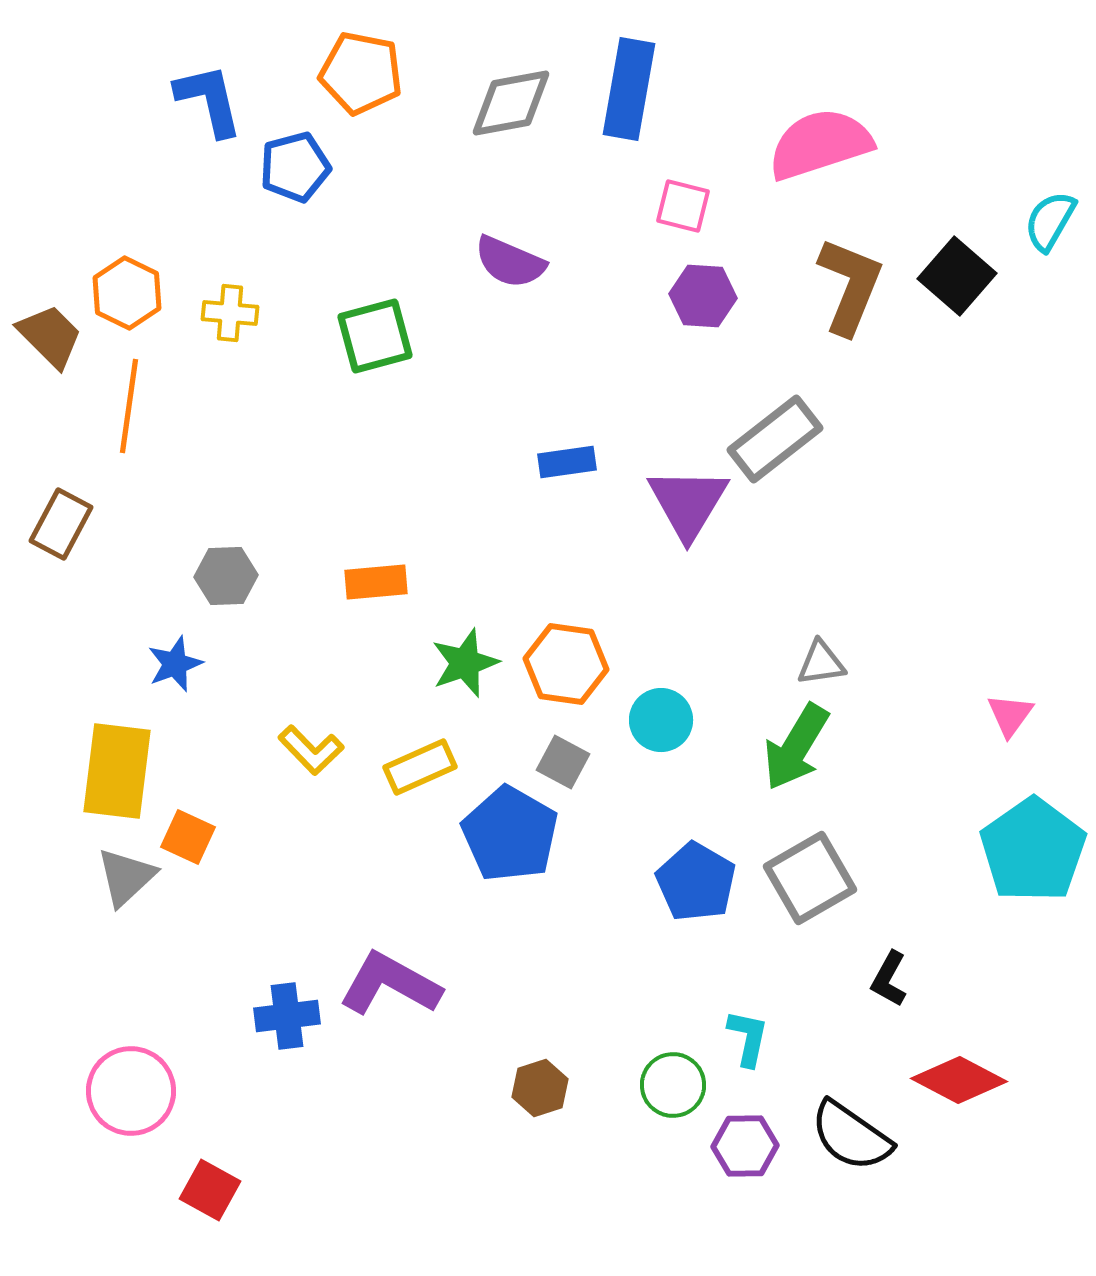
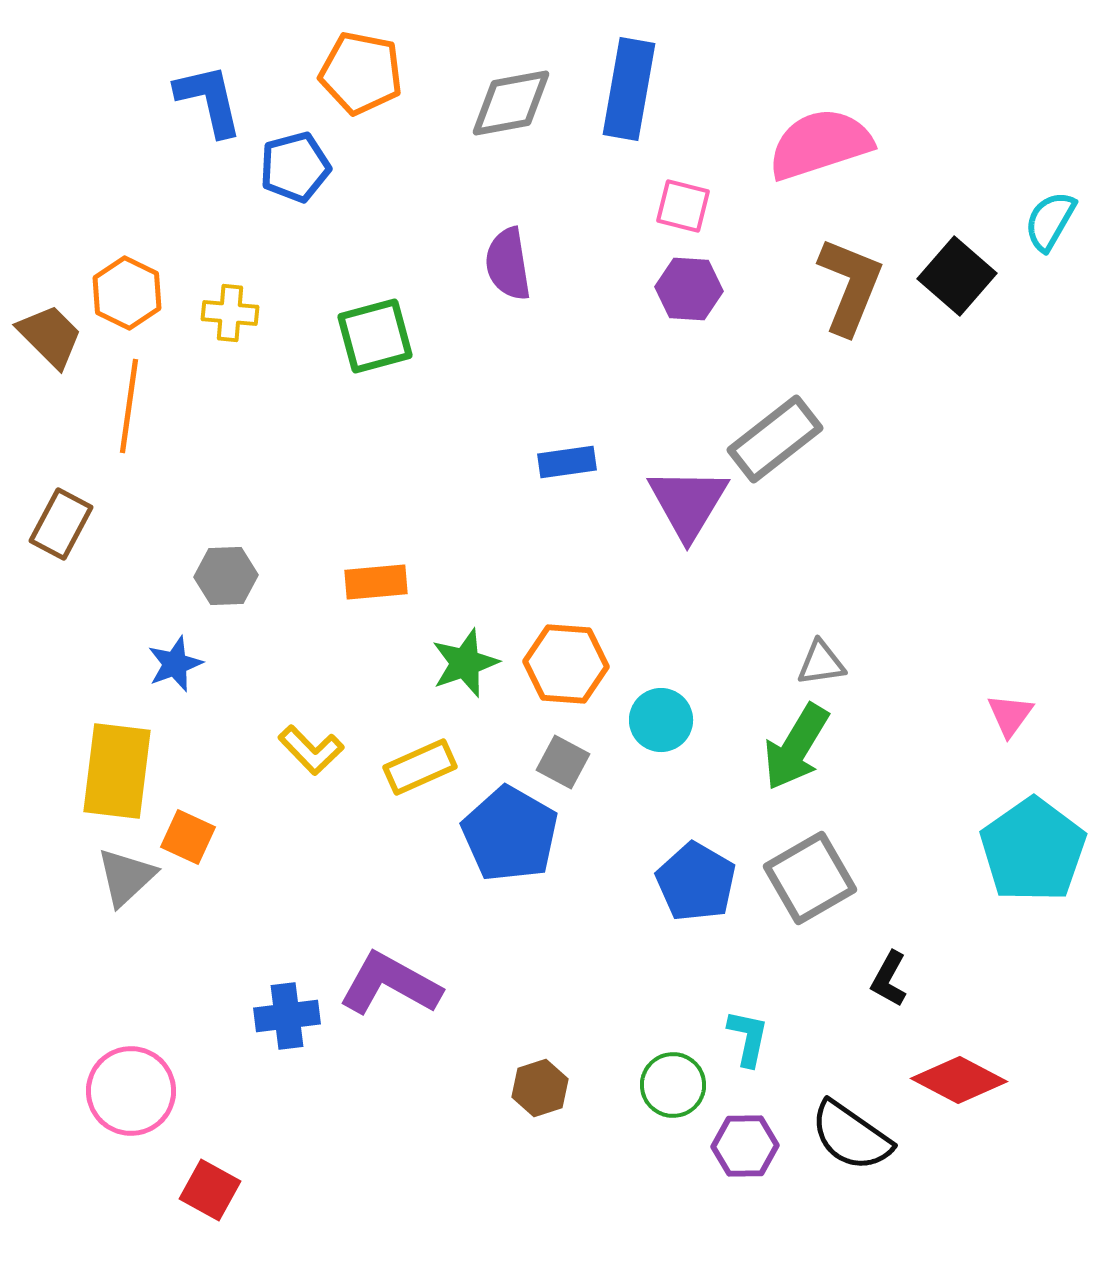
purple semicircle at (510, 262): moved 2 px left, 2 px down; rotated 58 degrees clockwise
purple hexagon at (703, 296): moved 14 px left, 7 px up
orange hexagon at (566, 664): rotated 4 degrees counterclockwise
